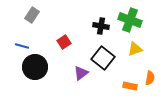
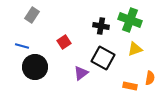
black square: rotated 10 degrees counterclockwise
